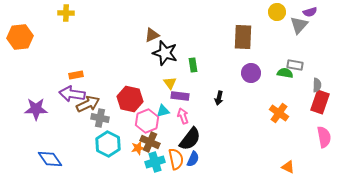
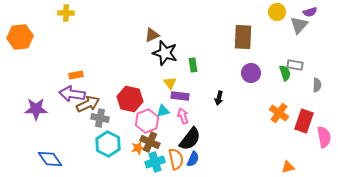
green semicircle: rotated 63 degrees clockwise
red rectangle: moved 16 px left, 19 px down
orange triangle: rotated 40 degrees counterclockwise
